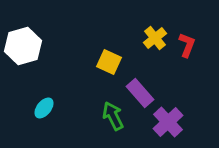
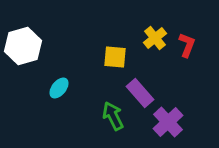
yellow square: moved 6 px right, 5 px up; rotated 20 degrees counterclockwise
cyan ellipse: moved 15 px right, 20 px up
